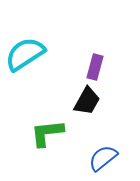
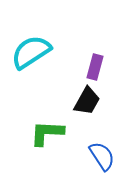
cyan semicircle: moved 6 px right, 2 px up
green L-shape: rotated 9 degrees clockwise
blue semicircle: moved 1 px left, 2 px up; rotated 96 degrees clockwise
